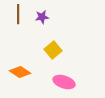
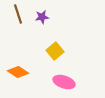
brown line: rotated 18 degrees counterclockwise
yellow square: moved 2 px right, 1 px down
orange diamond: moved 2 px left
